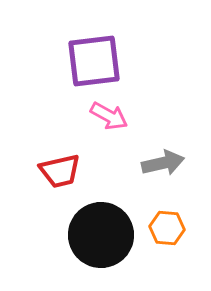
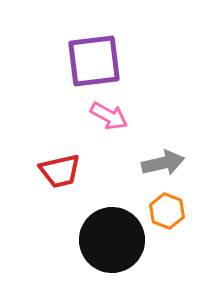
orange hexagon: moved 17 px up; rotated 16 degrees clockwise
black circle: moved 11 px right, 5 px down
